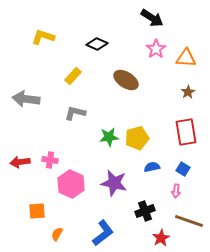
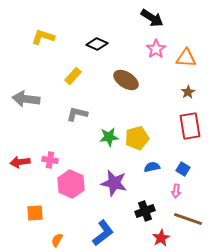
gray L-shape: moved 2 px right, 1 px down
red rectangle: moved 4 px right, 6 px up
orange square: moved 2 px left, 2 px down
brown line: moved 1 px left, 2 px up
orange semicircle: moved 6 px down
